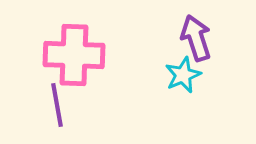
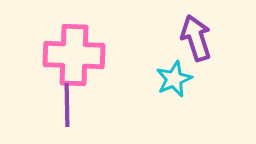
cyan star: moved 9 px left, 4 px down
purple line: moved 10 px right; rotated 9 degrees clockwise
